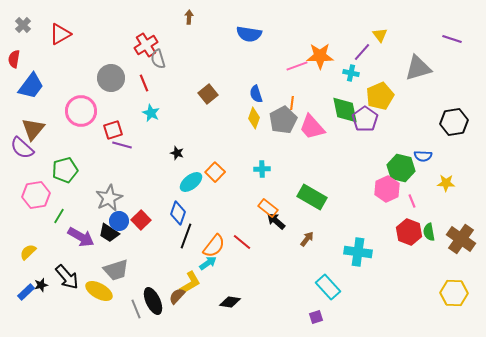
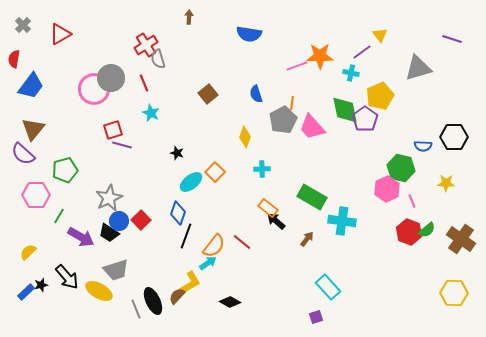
purple line at (362, 52): rotated 12 degrees clockwise
pink circle at (81, 111): moved 13 px right, 22 px up
yellow diamond at (254, 118): moved 9 px left, 19 px down
black hexagon at (454, 122): moved 15 px down; rotated 8 degrees clockwise
purple semicircle at (22, 148): moved 1 px right, 6 px down
blue semicircle at (423, 156): moved 10 px up
pink hexagon at (36, 195): rotated 8 degrees clockwise
green semicircle at (429, 232): moved 2 px left, 2 px up; rotated 120 degrees counterclockwise
cyan cross at (358, 252): moved 16 px left, 31 px up
black diamond at (230, 302): rotated 20 degrees clockwise
